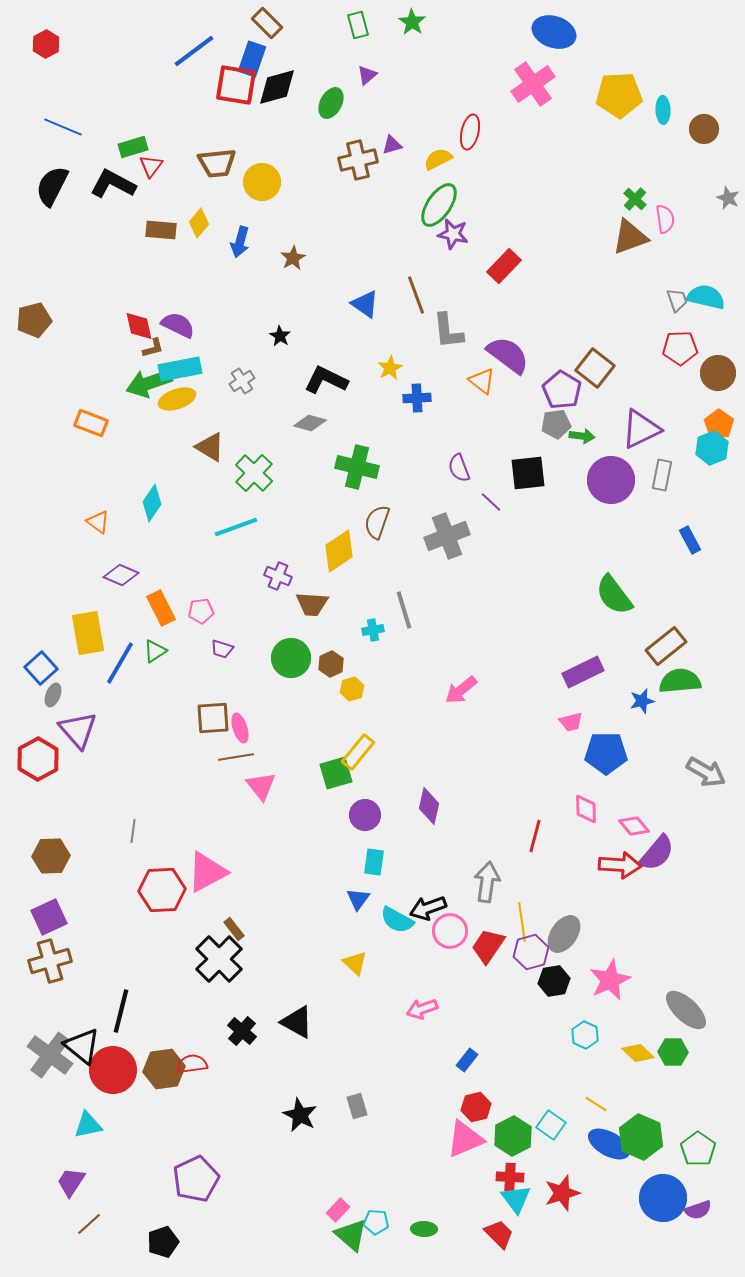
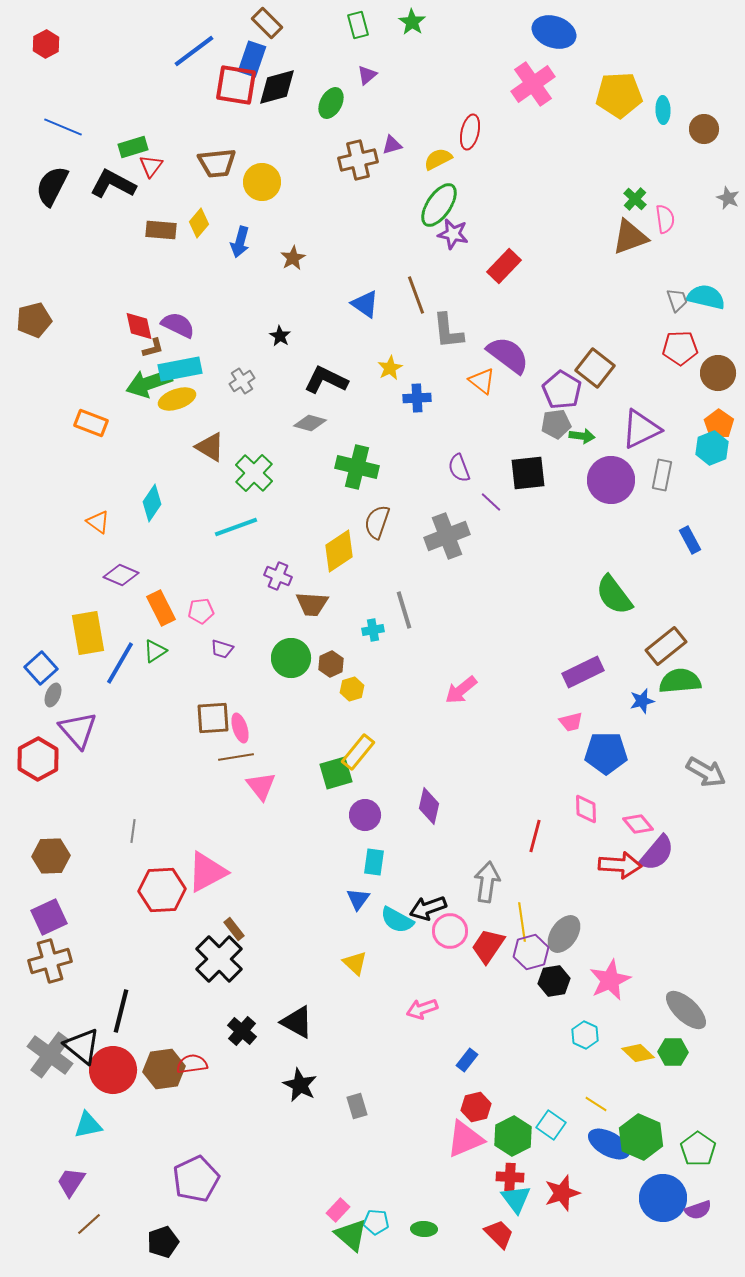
pink diamond at (634, 826): moved 4 px right, 2 px up
black star at (300, 1115): moved 30 px up
